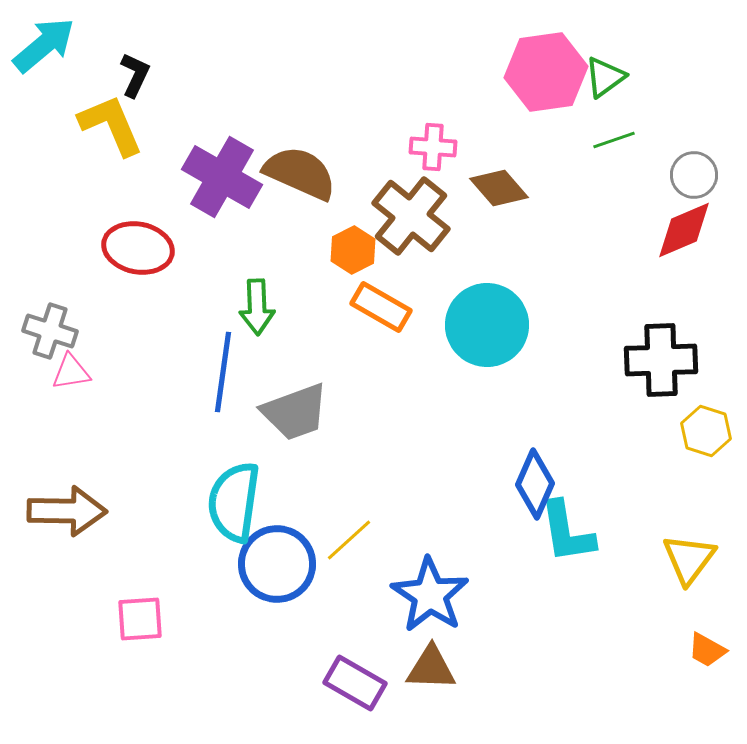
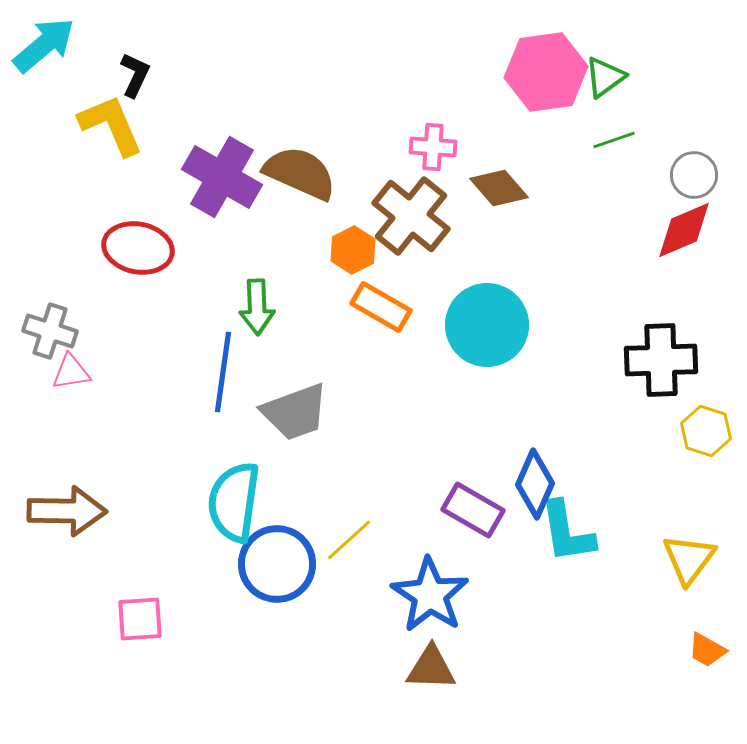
purple rectangle: moved 118 px right, 173 px up
